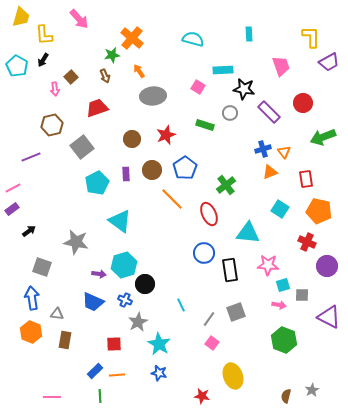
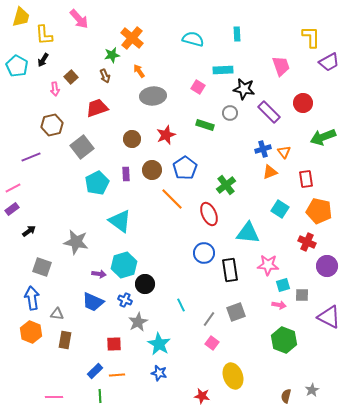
cyan rectangle at (249, 34): moved 12 px left
pink line at (52, 397): moved 2 px right
